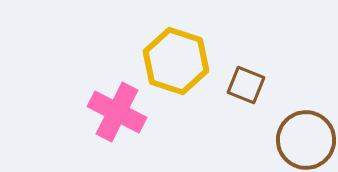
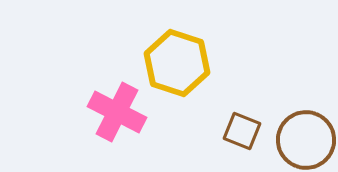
yellow hexagon: moved 1 px right, 2 px down
brown square: moved 4 px left, 46 px down
